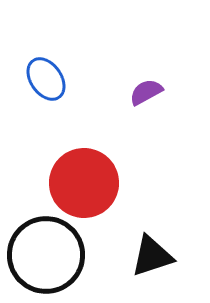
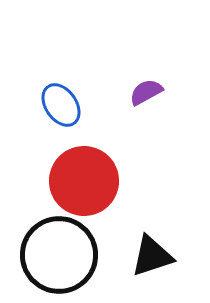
blue ellipse: moved 15 px right, 26 px down
red circle: moved 2 px up
black circle: moved 13 px right
